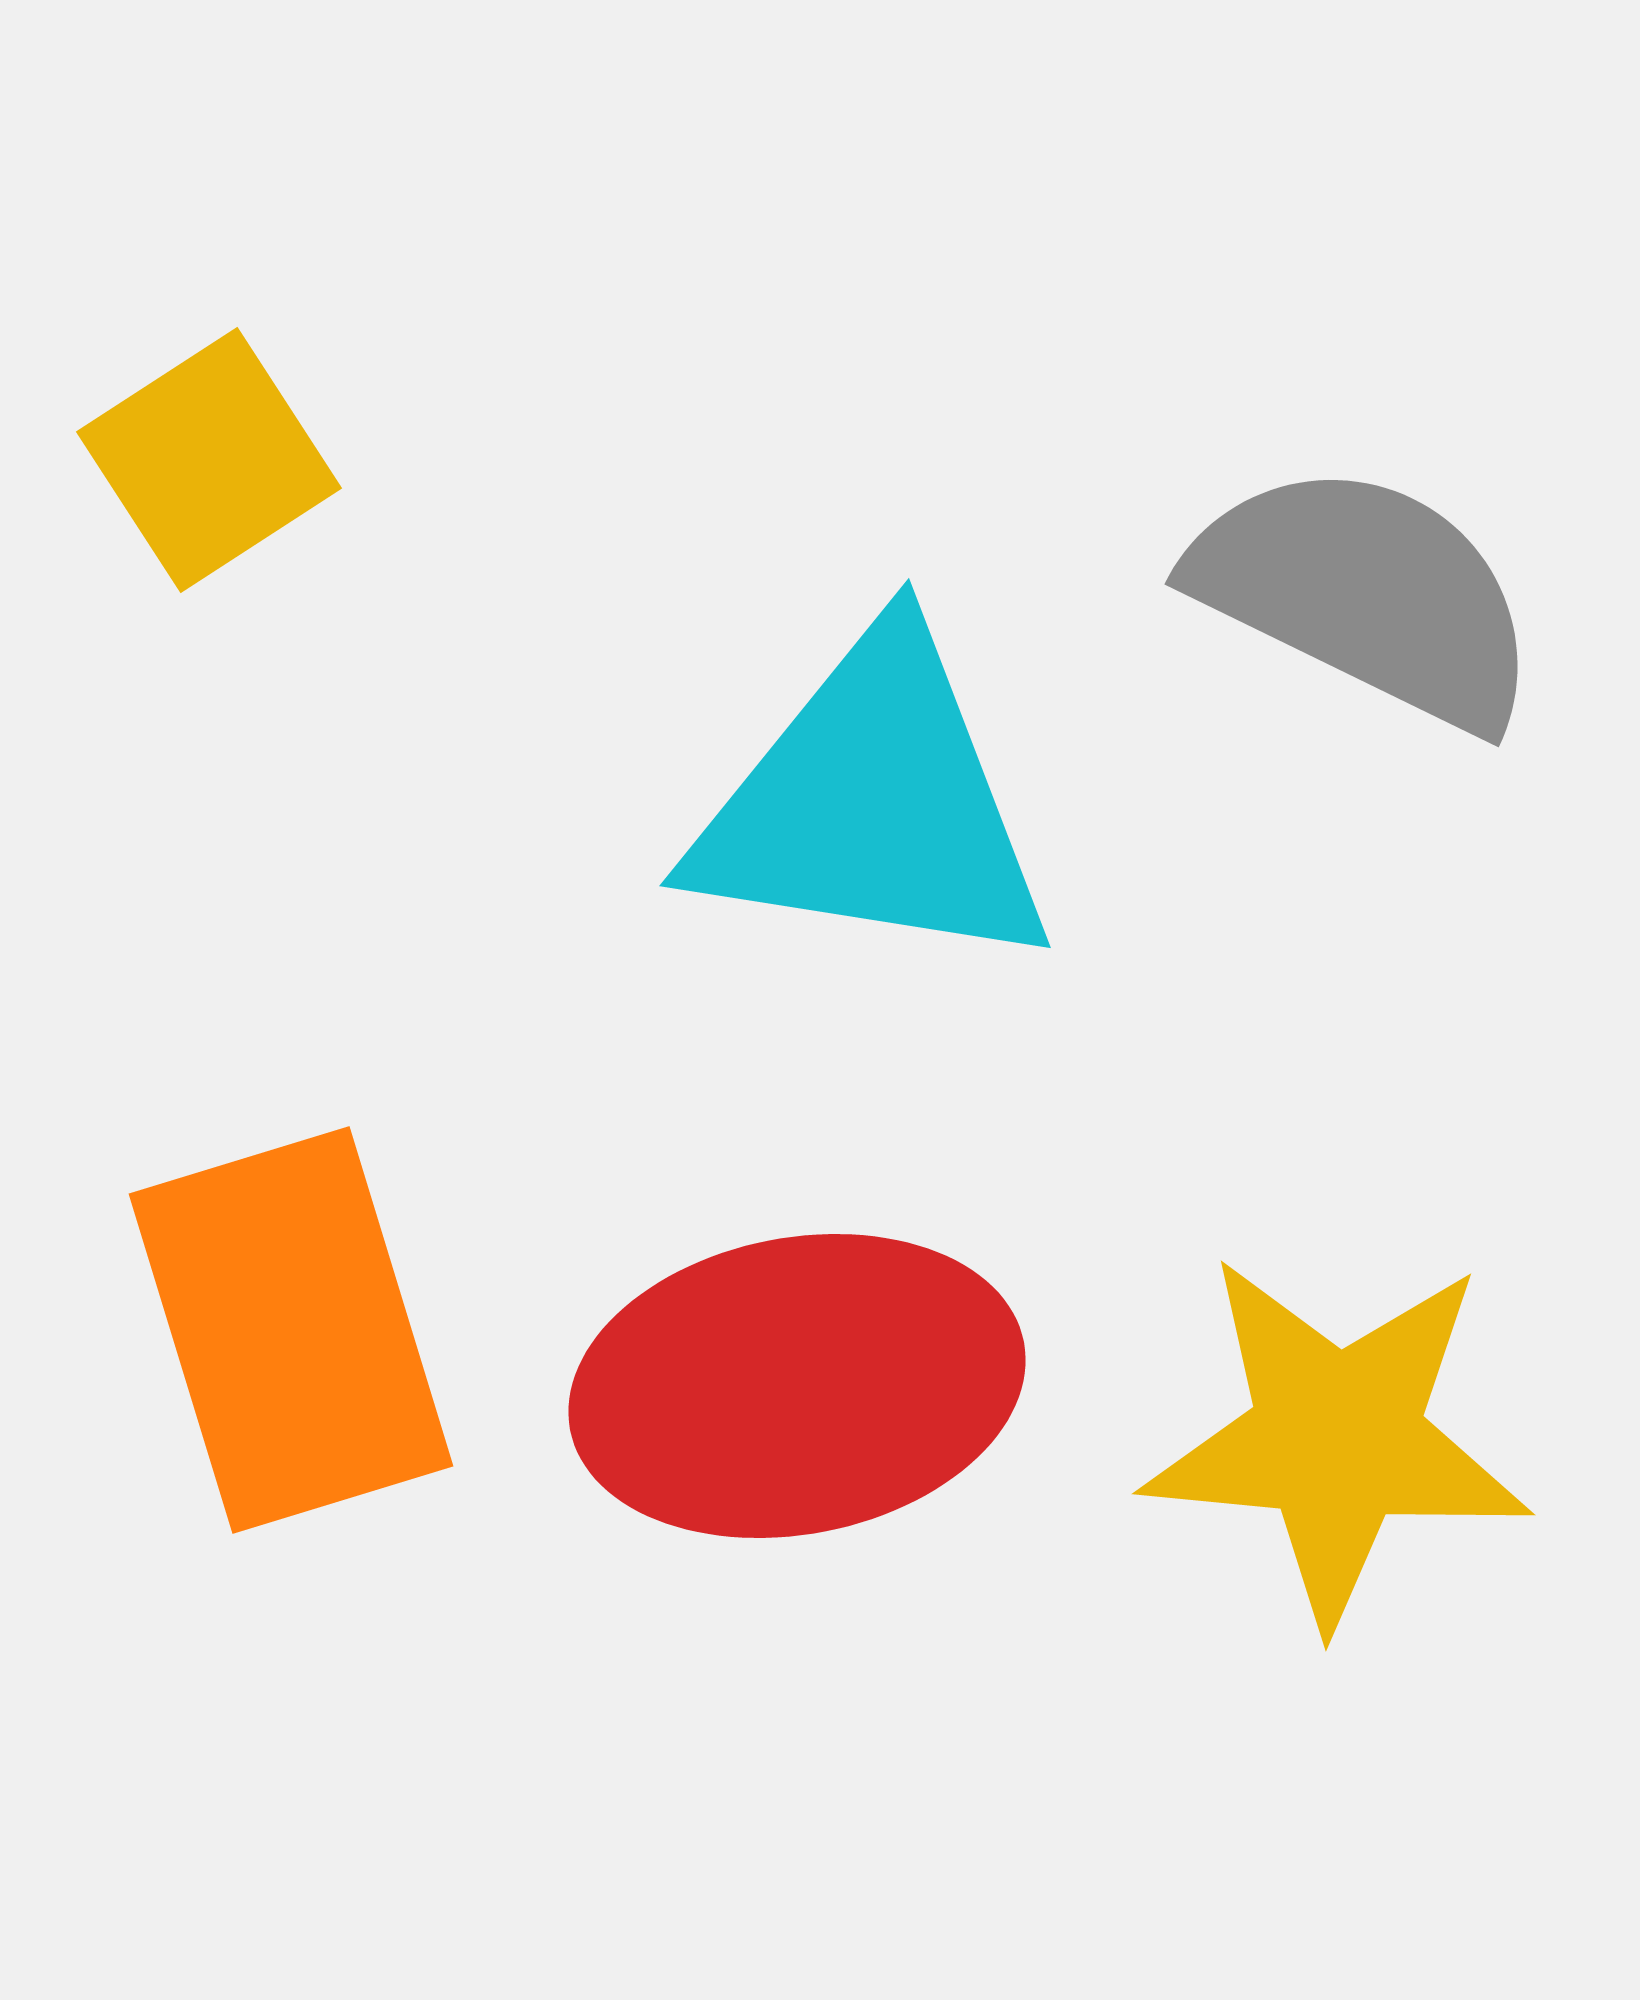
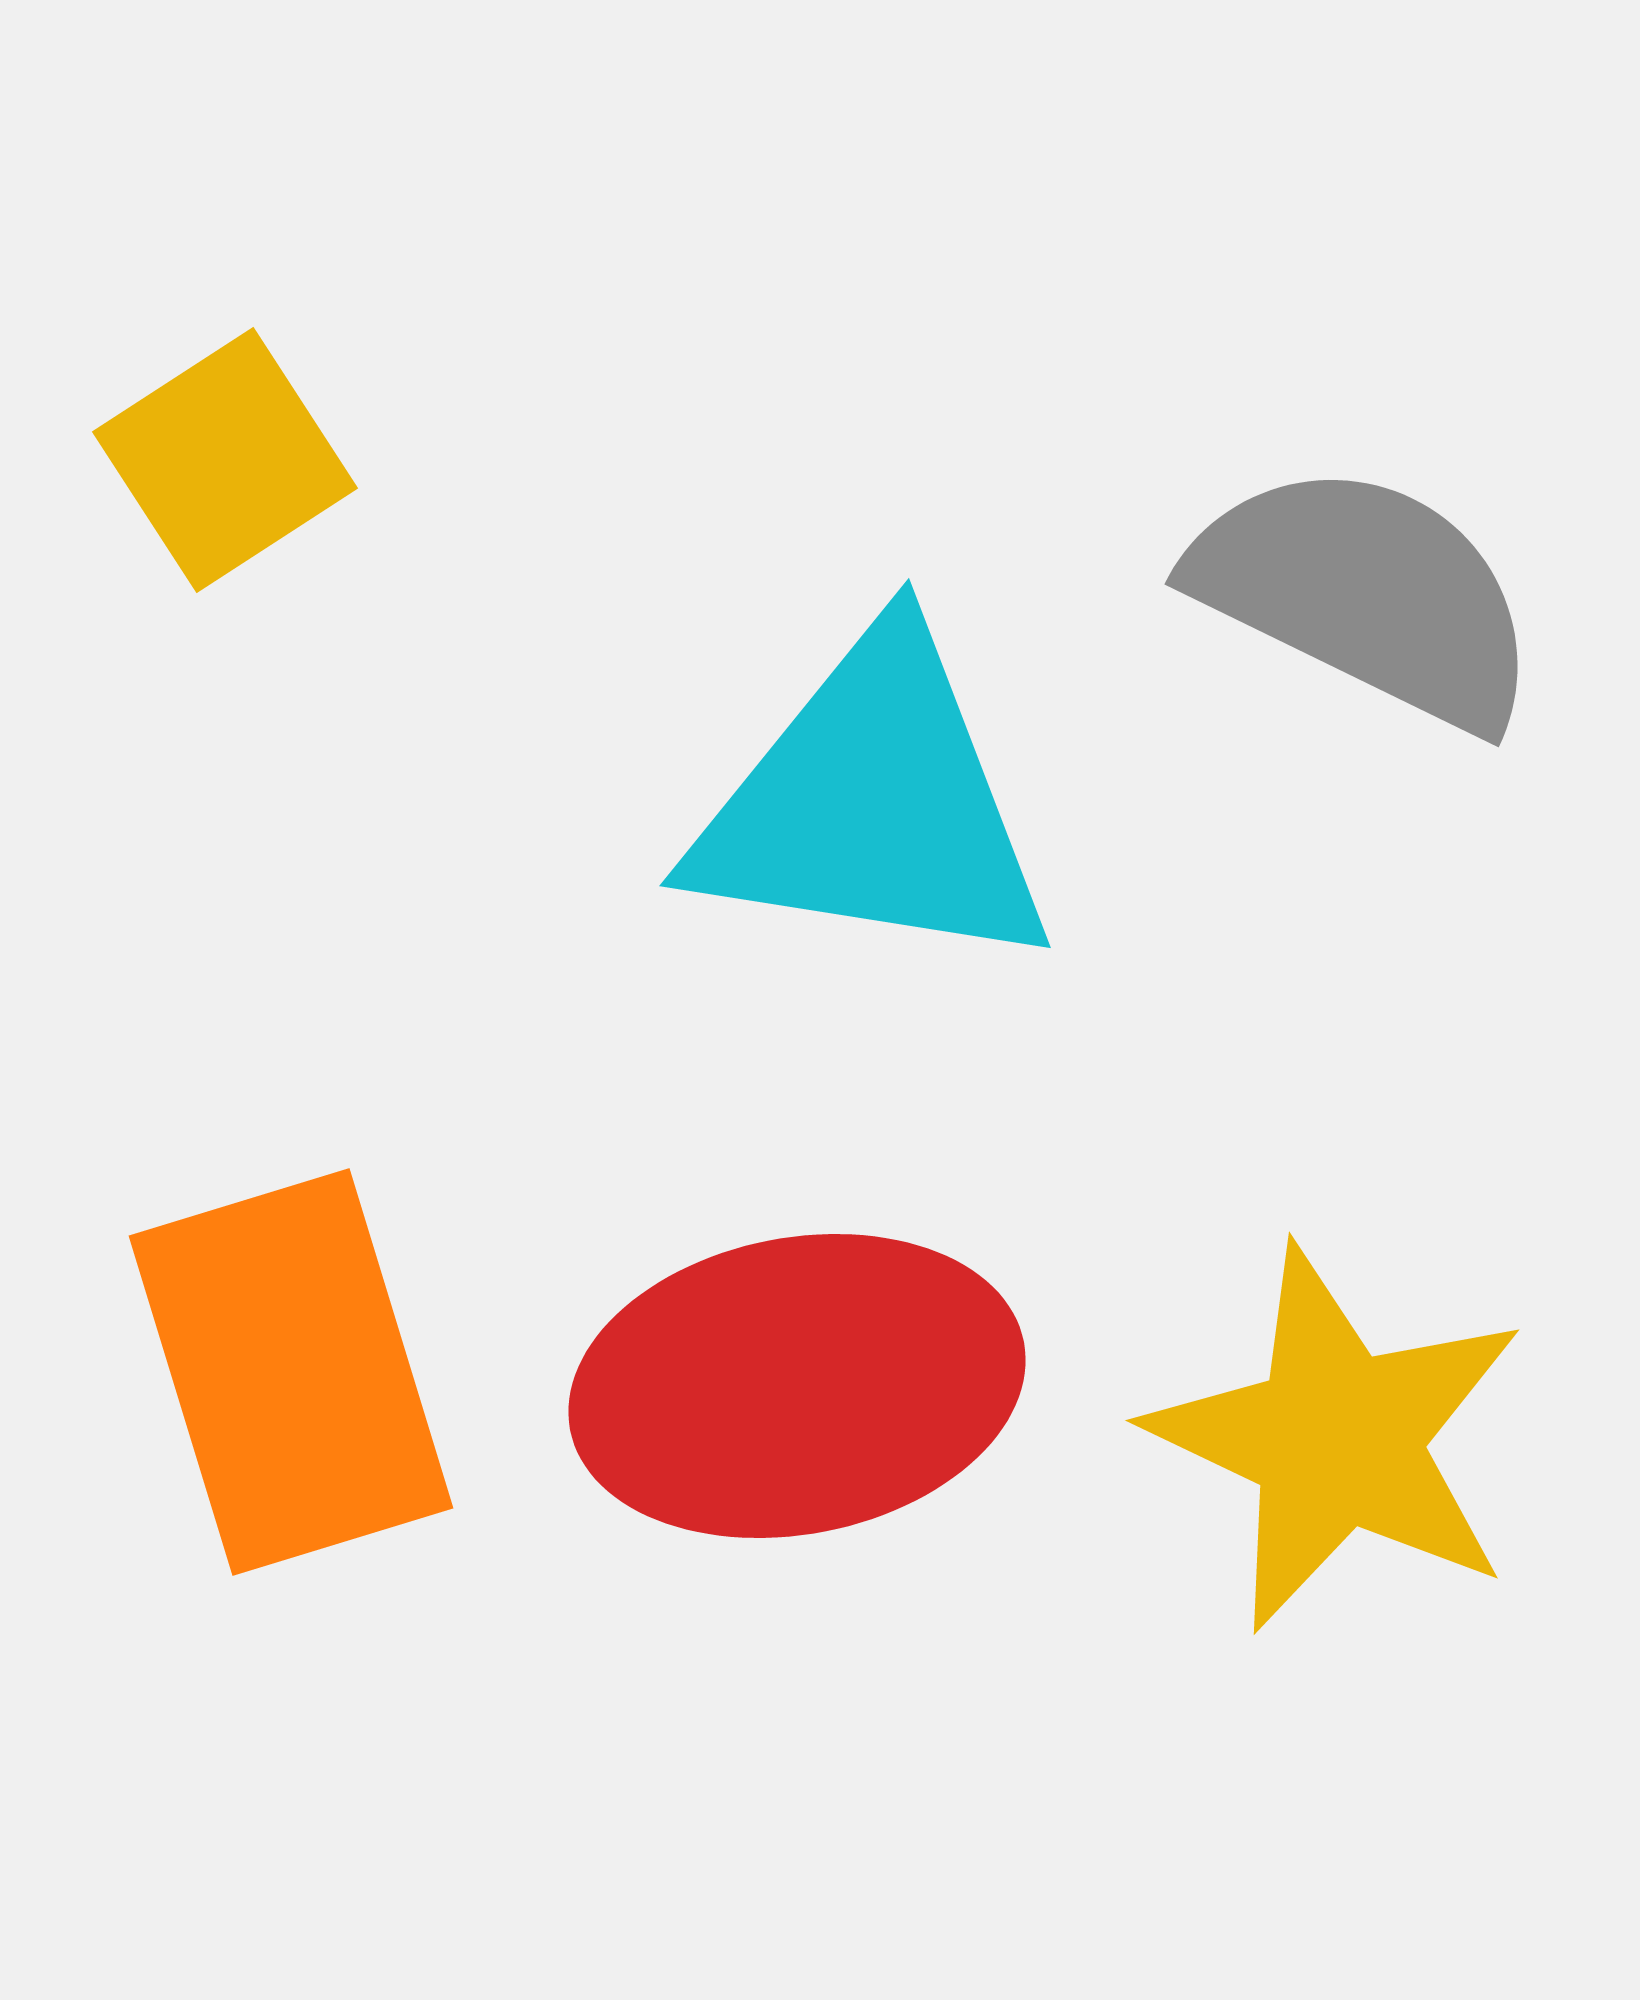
yellow square: moved 16 px right
orange rectangle: moved 42 px down
yellow star: rotated 20 degrees clockwise
